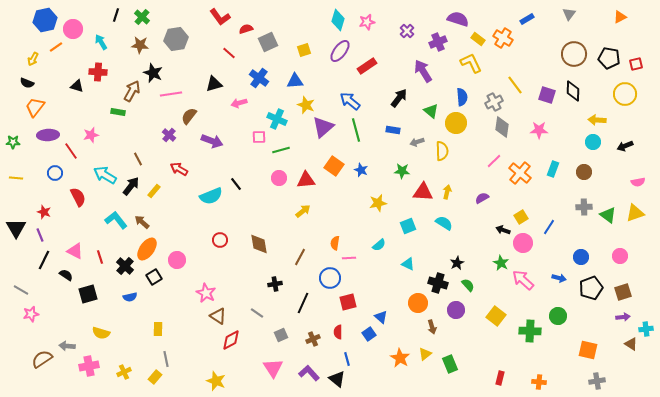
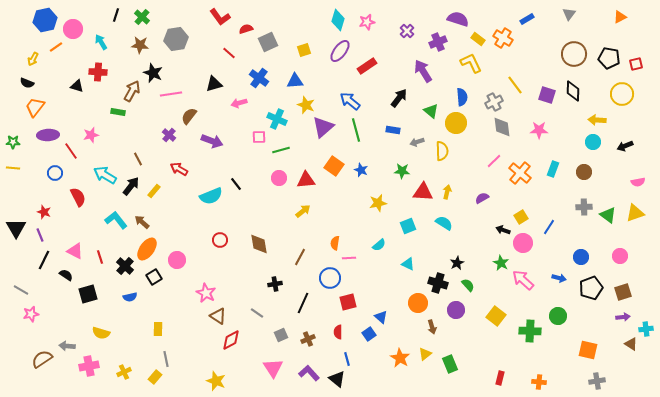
yellow circle at (625, 94): moved 3 px left
gray diamond at (502, 127): rotated 15 degrees counterclockwise
yellow line at (16, 178): moved 3 px left, 10 px up
brown cross at (313, 339): moved 5 px left
